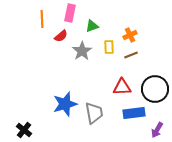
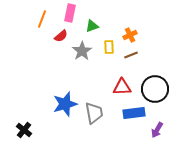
orange line: rotated 24 degrees clockwise
